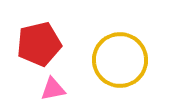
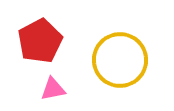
red pentagon: moved 1 px right, 3 px up; rotated 15 degrees counterclockwise
